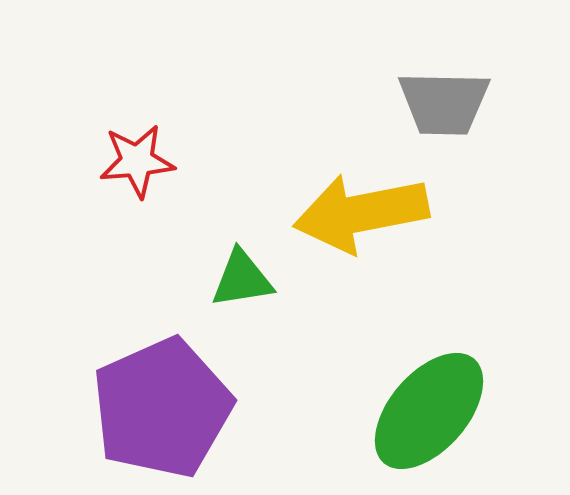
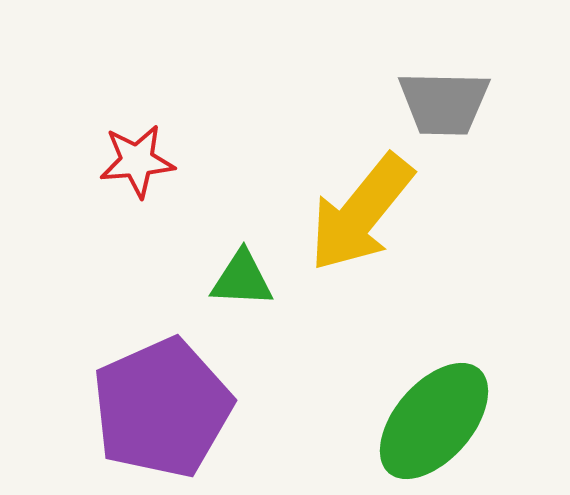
yellow arrow: rotated 40 degrees counterclockwise
green triangle: rotated 12 degrees clockwise
green ellipse: moved 5 px right, 10 px down
